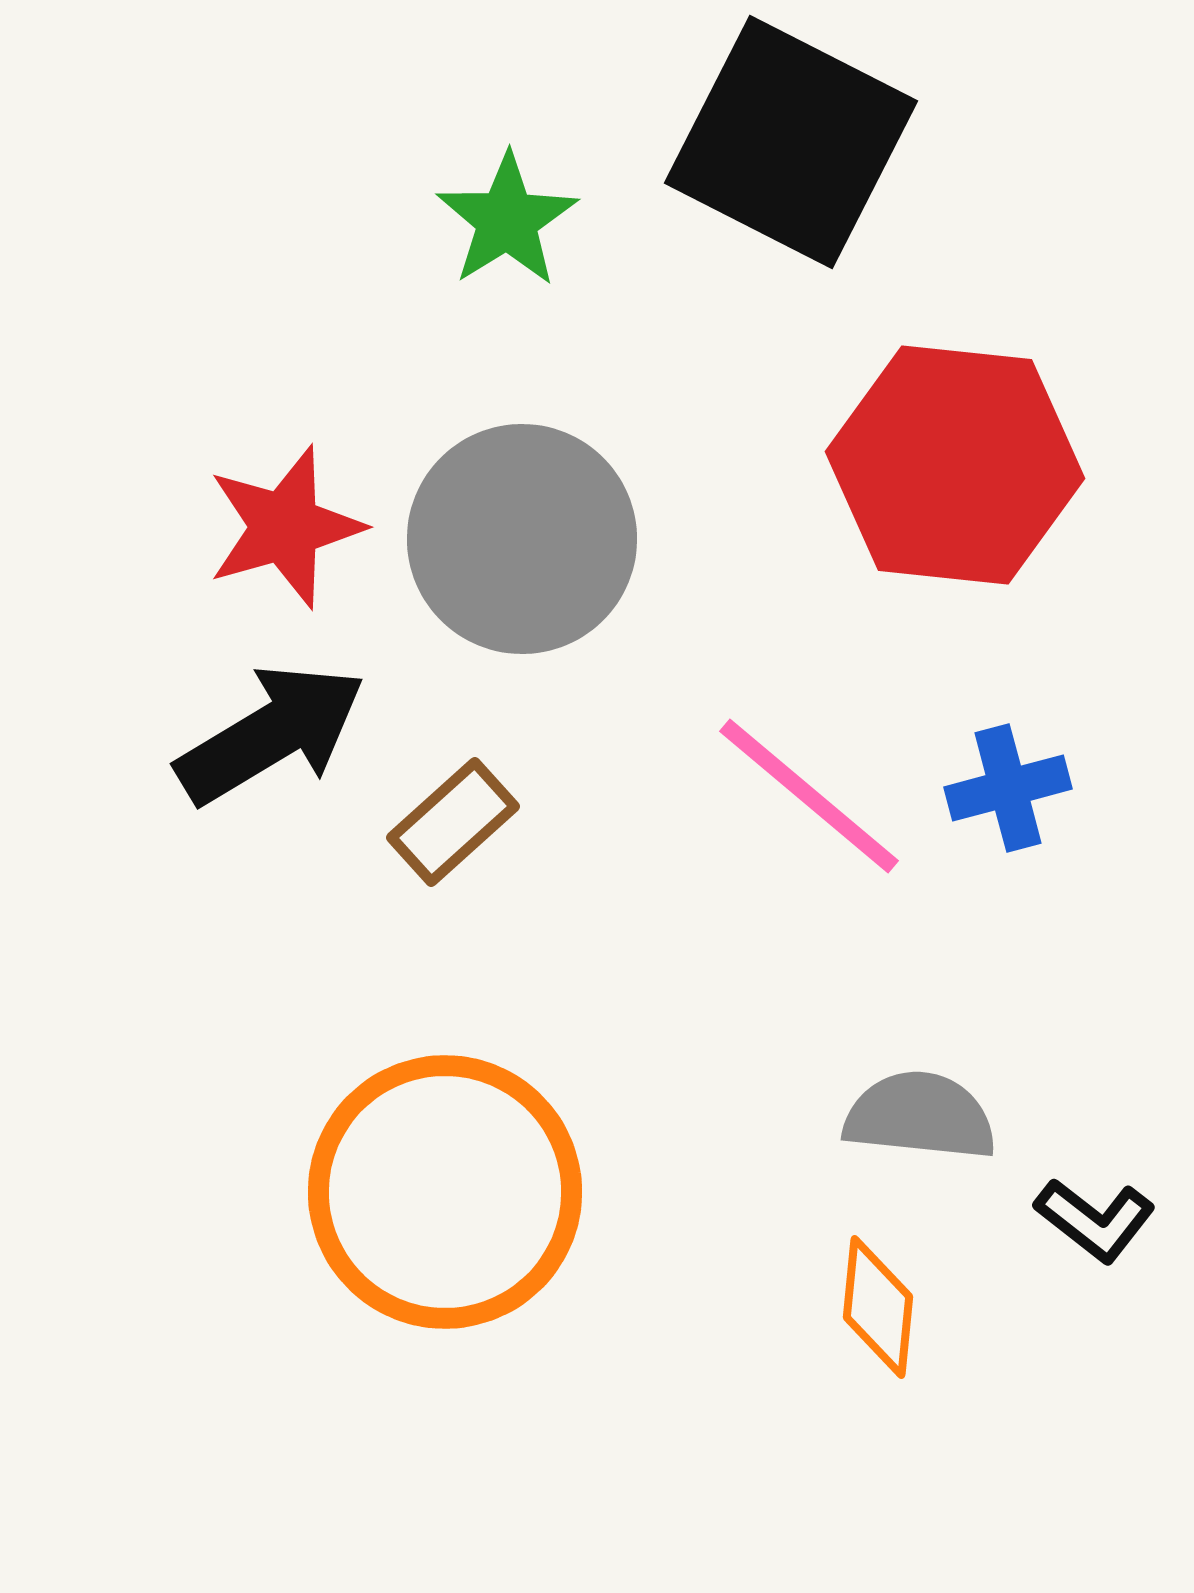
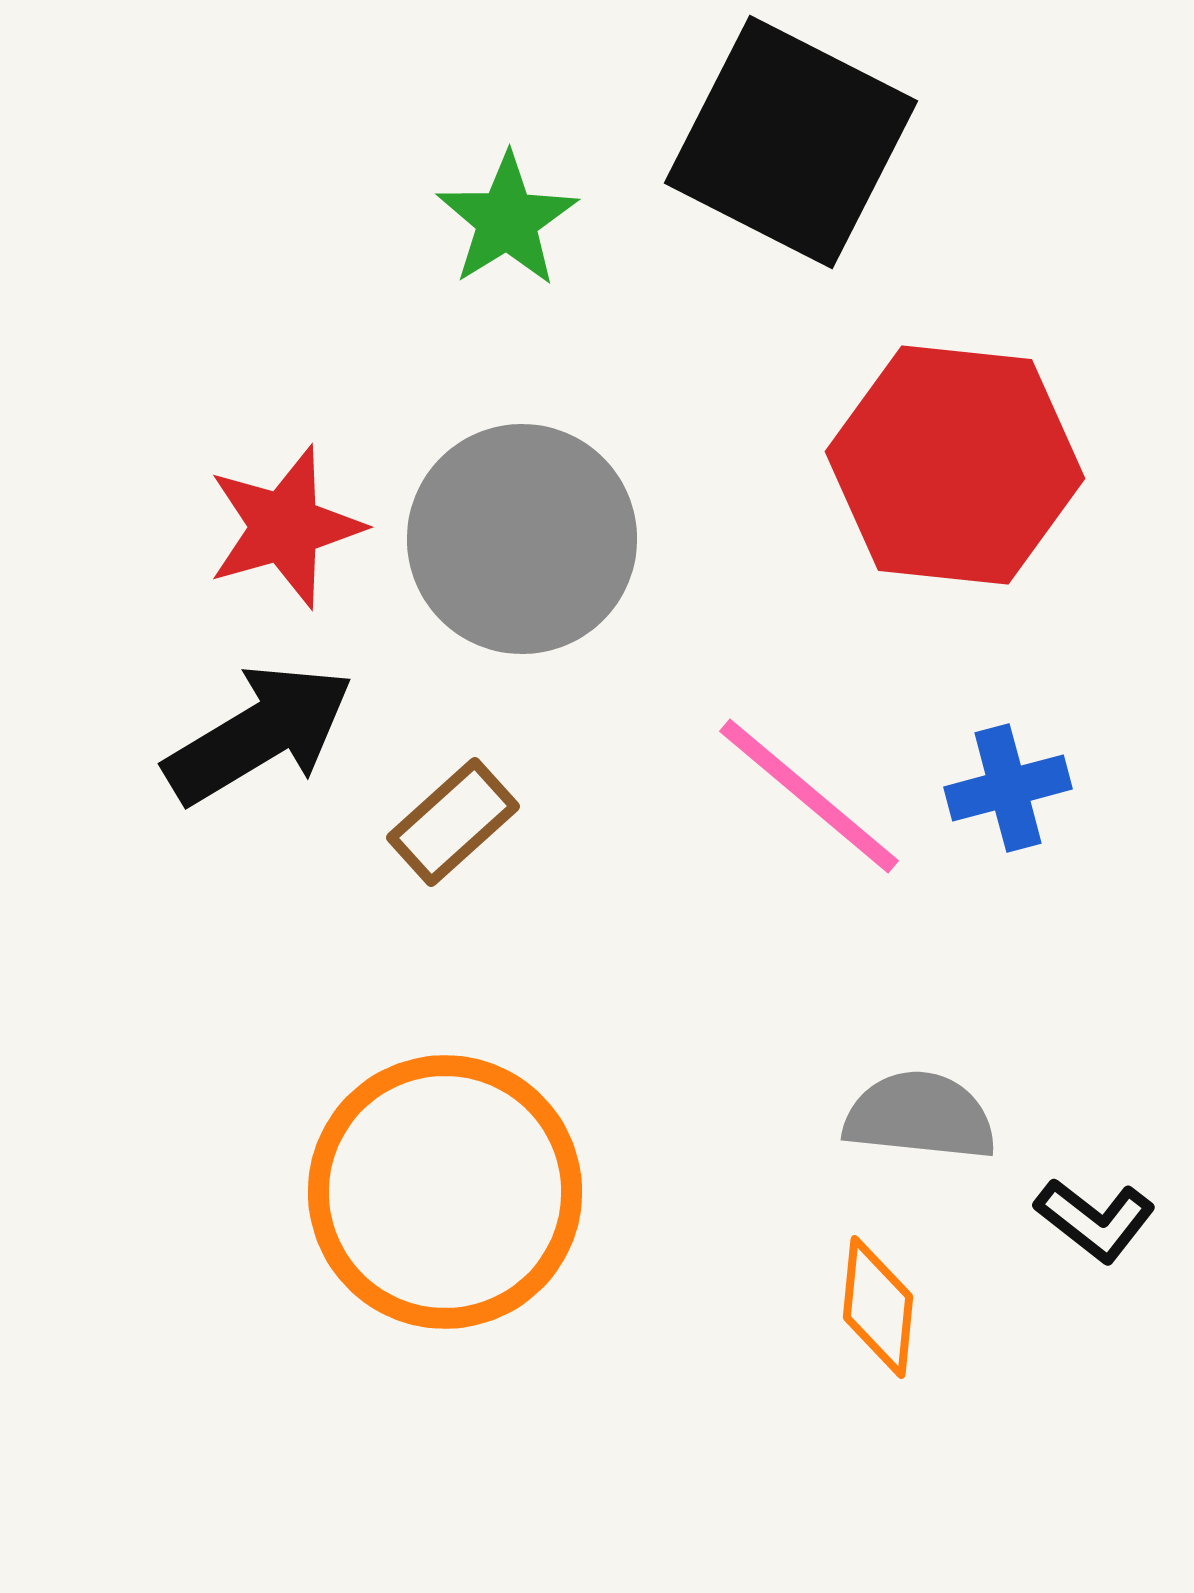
black arrow: moved 12 px left
